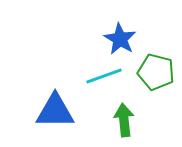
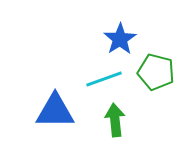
blue star: rotated 8 degrees clockwise
cyan line: moved 3 px down
green arrow: moved 9 px left
